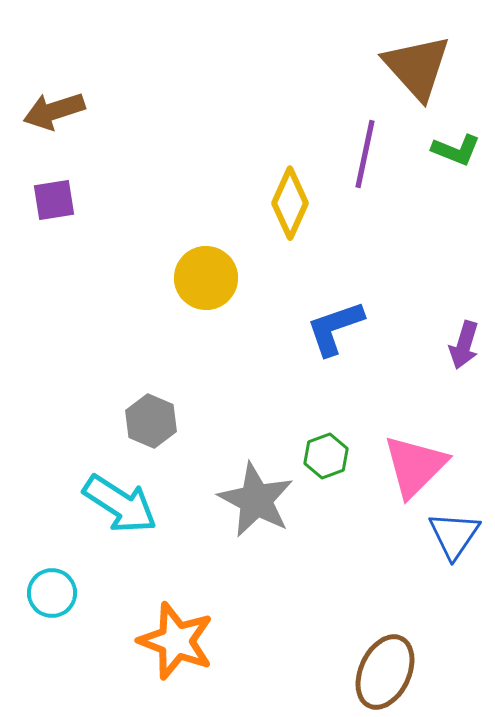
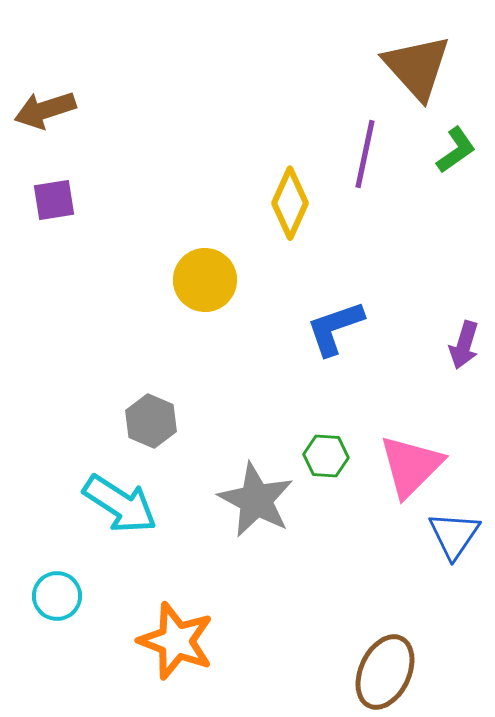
brown arrow: moved 9 px left, 1 px up
green L-shape: rotated 57 degrees counterclockwise
yellow circle: moved 1 px left, 2 px down
green hexagon: rotated 24 degrees clockwise
pink triangle: moved 4 px left
cyan circle: moved 5 px right, 3 px down
